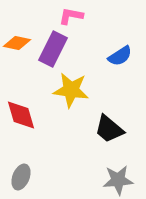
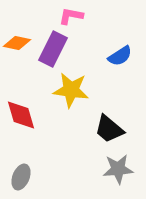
gray star: moved 11 px up
